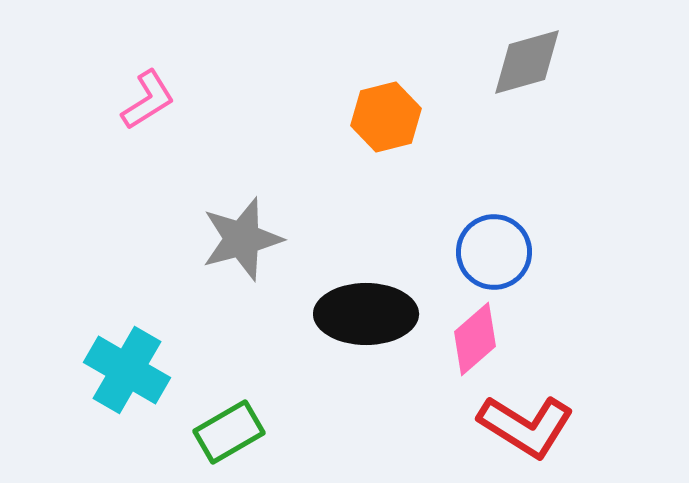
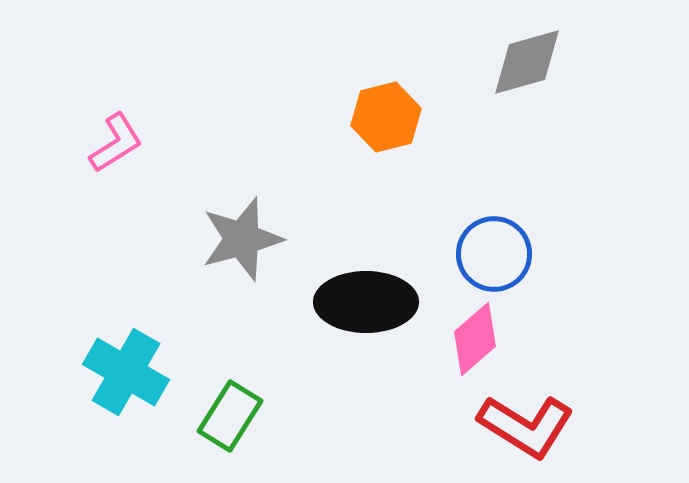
pink L-shape: moved 32 px left, 43 px down
blue circle: moved 2 px down
black ellipse: moved 12 px up
cyan cross: moved 1 px left, 2 px down
green rectangle: moved 1 px right, 16 px up; rotated 28 degrees counterclockwise
